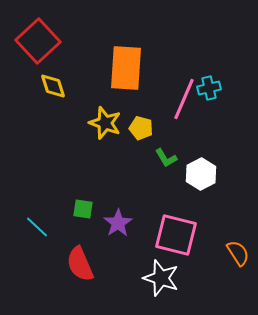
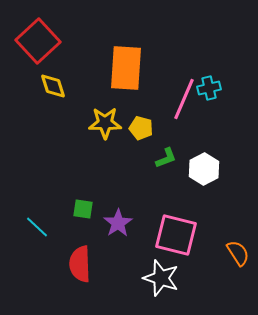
yellow star: rotated 20 degrees counterclockwise
green L-shape: rotated 80 degrees counterclockwise
white hexagon: moved 3 px right, 5 px up
red semicircle: rotated 21 degrees clockwise
